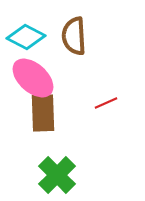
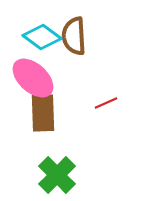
cyan diamond: moved 16 px right; rotated 9 degrees clockwise
